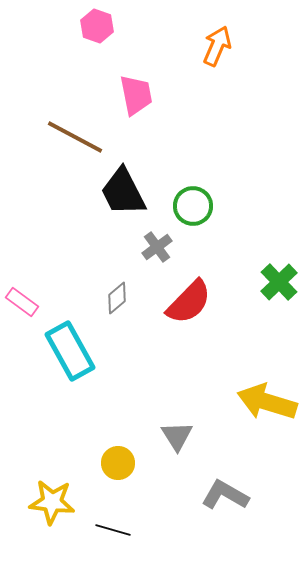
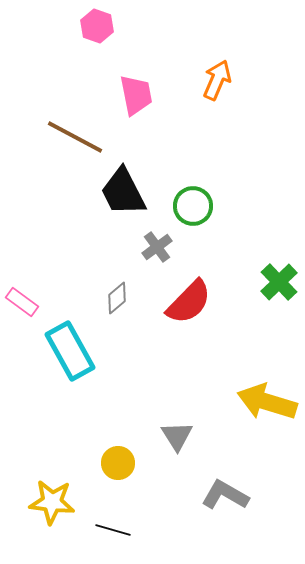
orange arrow: moved 34 px down
